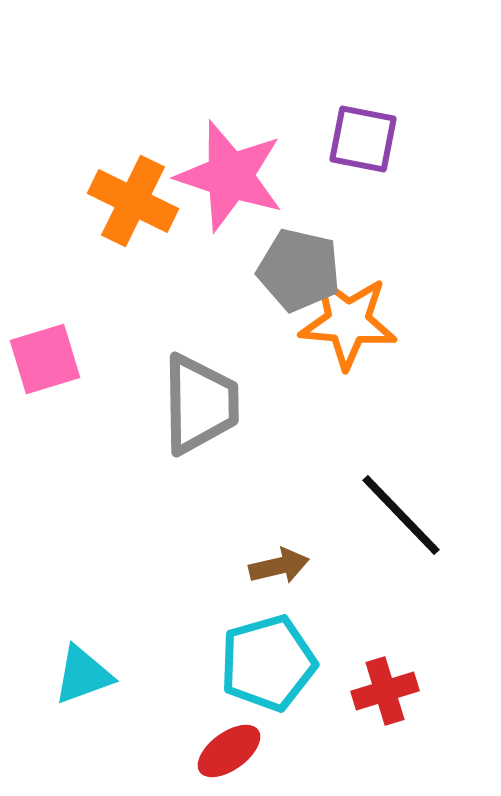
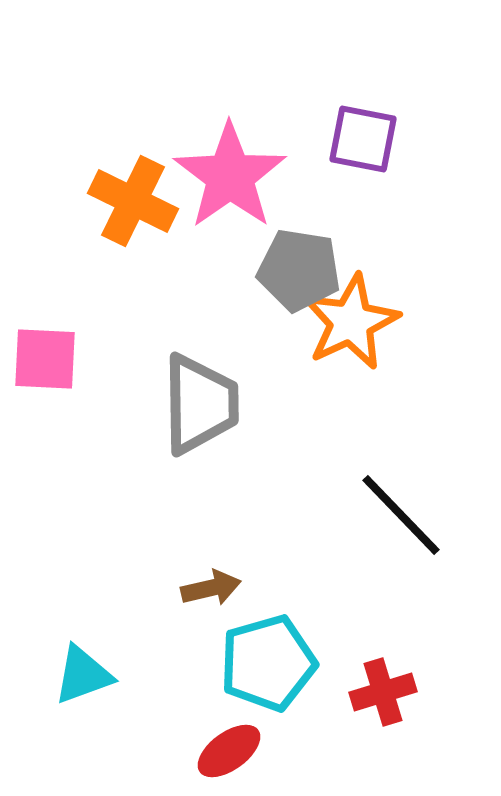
pink star: rotated 19 degrees clockwise
gray pentagon: rotated 4 degrees counterclockwise
orange star: moved 3 px right; rotated 30 degrees counterclockwise
pink square: rotated 20 degrees clockwise
brown arrow: moved 68 px left, 22 px down
red cross: moved 2 px left, 1 px down
